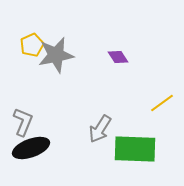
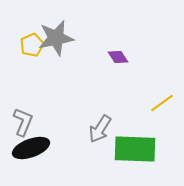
gray star: moved 17 px up
